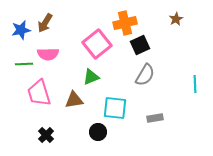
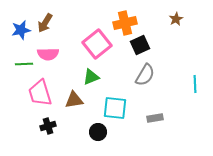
pink trapezoid: moved 1 px right
black cross: moved 2 px right, 9 px up; rotated 28 degrees clockwise
